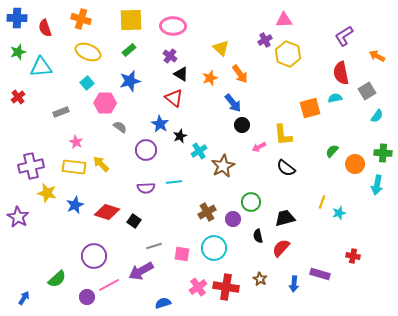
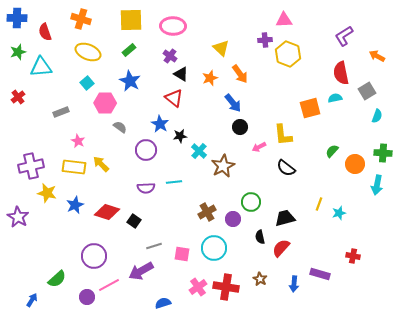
red semicircle at (45, 28): moved 4 px down
purple cross at (265, 40): rotated 24 degrees clockwise
blue star at (130, 81): rotated 30 degrees counterclockwise
cyan semicircle at (377, 116): rotated 16 degrees counterclockwise
black circle at (242, 125): moved 2 px left, 2 px down
black star at (180, 136): rotated 16 degrees clockwise
pink star at (76, 142): moved 2 px right, 1 px up
cyan cross at (199, 151): rotated 14 degrees counterclockwise
yellow line at (322, 202): moved 3 px left, 2 px down
black semicircle at (258, 236): moved 2 px right, 1 px down
blue arrow at (24, 298): moved 8 px right, 2 px down
